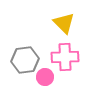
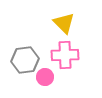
pink cross: moved 2 px up
